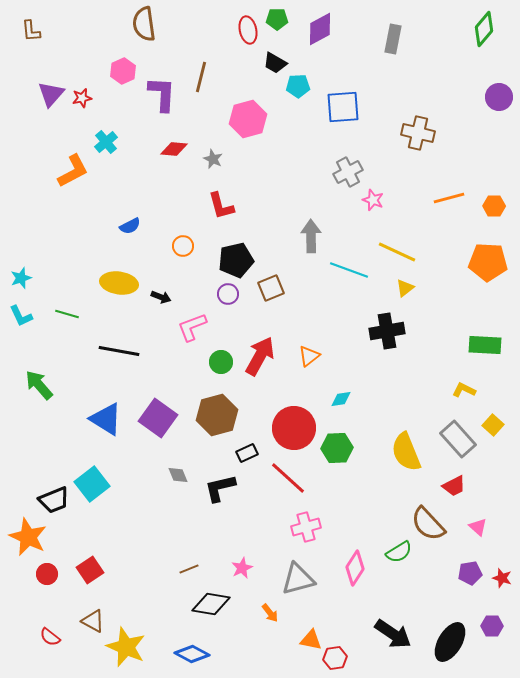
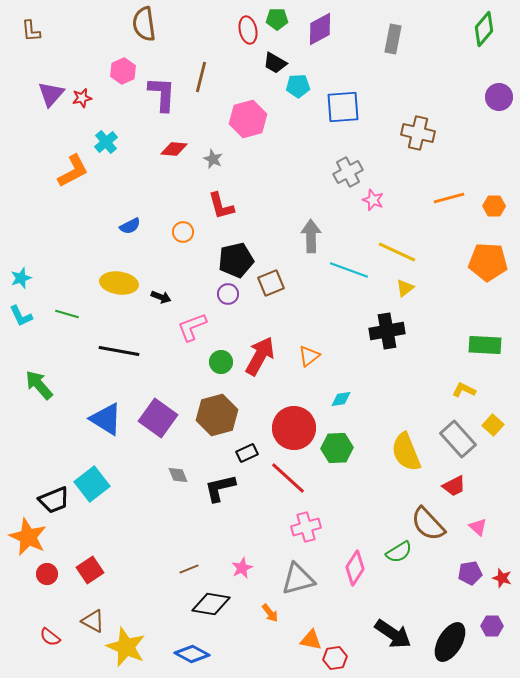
orange circle at (183, 246): moved 14 px up
brown square at (271, 288): moved 5 px up
